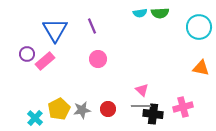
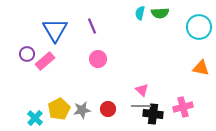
cyan semicircle: rotated 112 degrees clockwise
